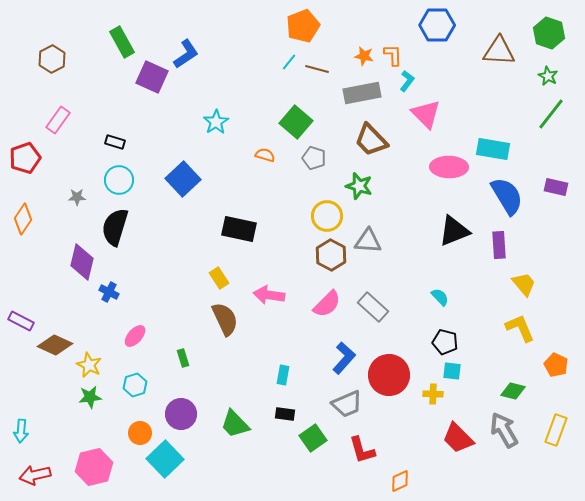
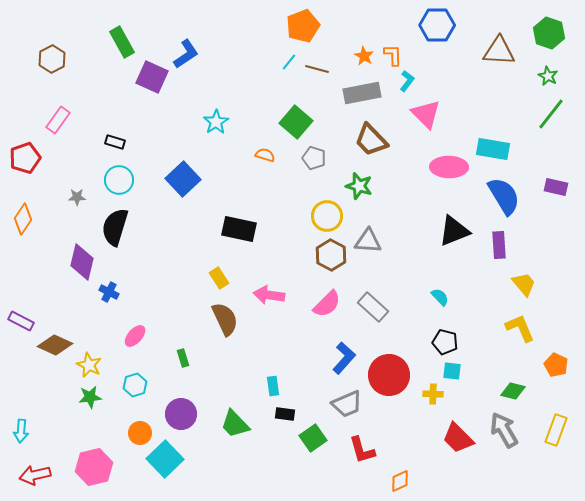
orange star at (364, 56): rotated 18 degrees clockwise
blue semicircle at (507, 196): moved 3 px left
cyan rectangle at (283, 375): moved 10 px left, 11 px down; rotated 18 degrees counterclockwise
